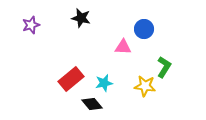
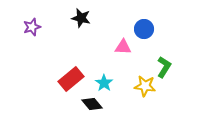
purple star: moved 1 px right, 2 px down
cyan star: rotated 24 degrees counterclockwise
